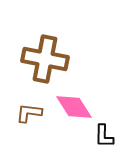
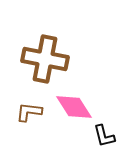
brown L-shape: moved 1 px up
black L-shape: rotated 15 degrees counterclockwise
